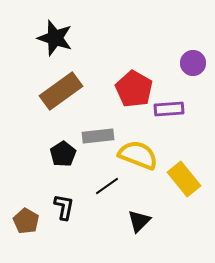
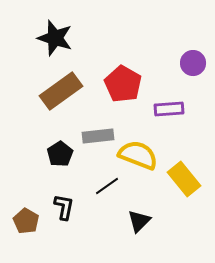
red pentagon: moved 11 px left, 5 px up
black pentagon: moved 3 px left
